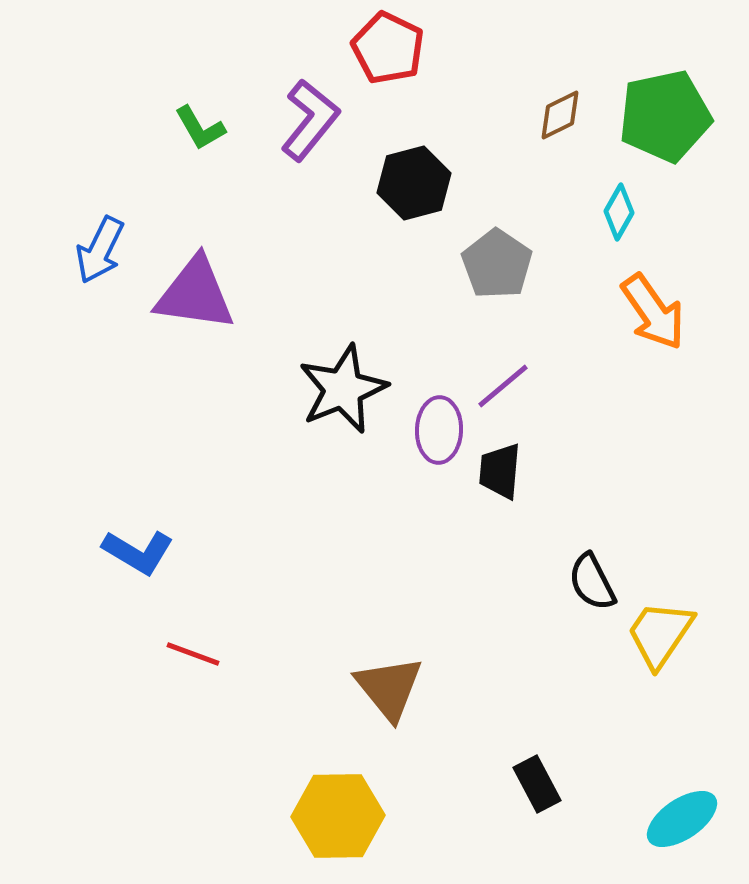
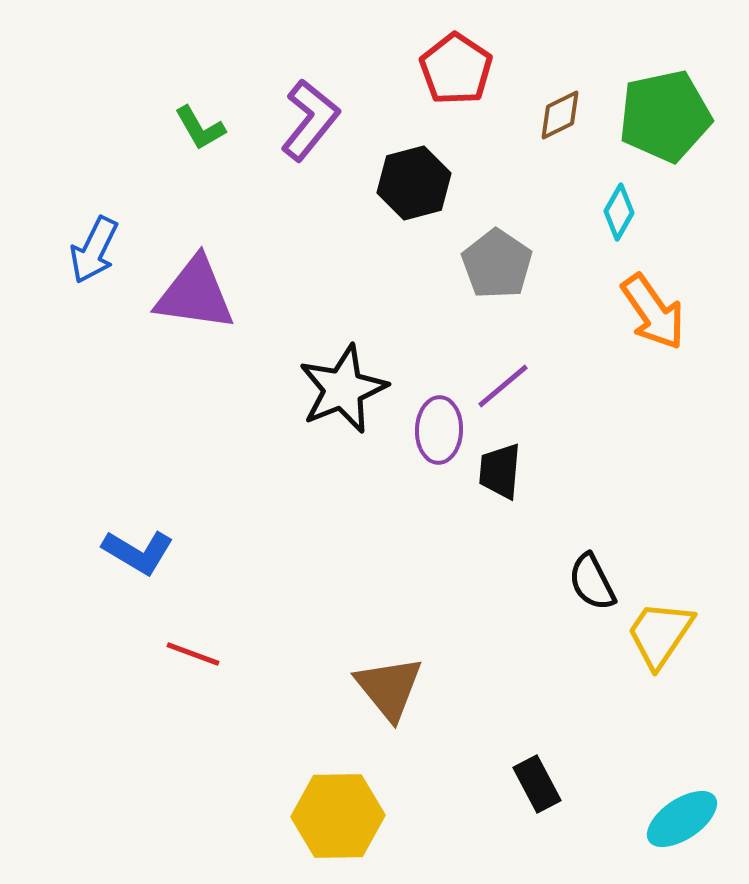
red pentagon: moved 68 px right, 21 px down; rotated 8 degrees clockwise
blue arrow: moved 6 px left
